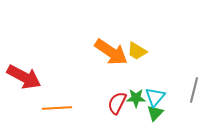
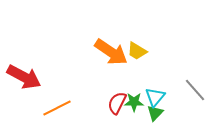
gray line: moved 1 px right; rotated 55 degrees counterclockwise
green star: moved 2 px left, 4 px down
orange line: rotated 24 degrees counterclockwise
